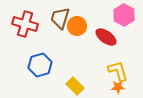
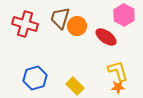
blue hexagon: moved 5 px left, 13 px down
